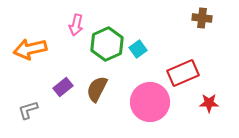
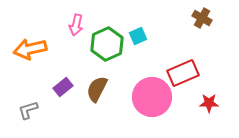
brown cross: rotated 24 degrees clockwise
cyan square: moved 13 px up; rotated 12 degrees clockwise
pink circle: moved 2 px right, 5 px up
